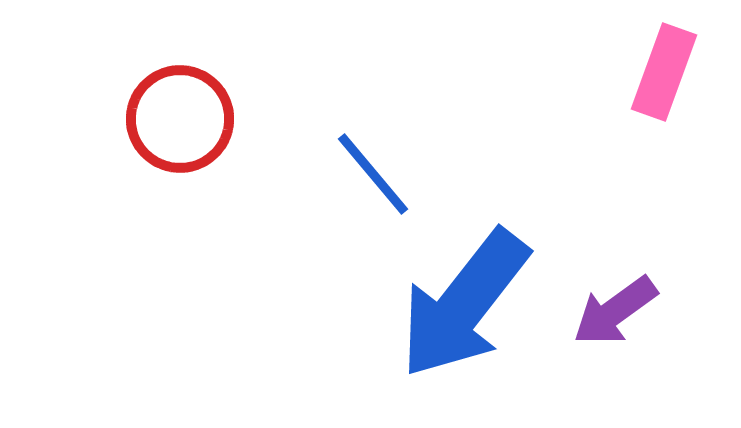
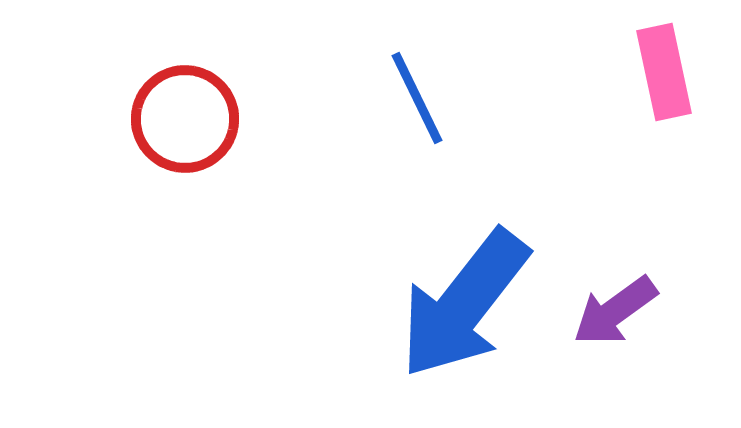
pink rectangle: rotated 32 degrees counterclockwise
red circle: moved 5 px right
blue line: moved 44 px right, 76 px up; rotated 14 degrees clockwise
